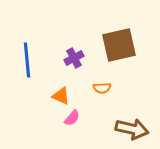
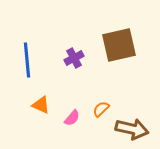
orange semicircle: moved 1 px left, 21 px down; rotated 138 degrees clockwise
orange triangle: moved 20 px left, 9 px down
